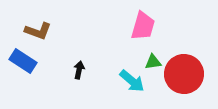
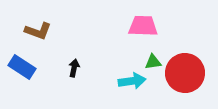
pink trapezoid: rotated 104 degrees counterclockwise
blue rectangle: moved 1 px left, 6 px down
black arrow: moved 5 px left, 2 px up
red circle: moved 1 px right, 1 px up
cyan arrow: rotated 48 degrees counterclockwise
